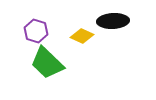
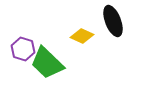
black ellipse: rotated 72 degrees clockwise
purple hexagon: moved 13 px left, 18 px down
